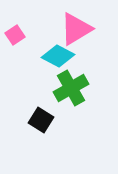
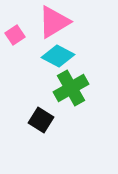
pink triangle: moved 22 px left, 7 px up
